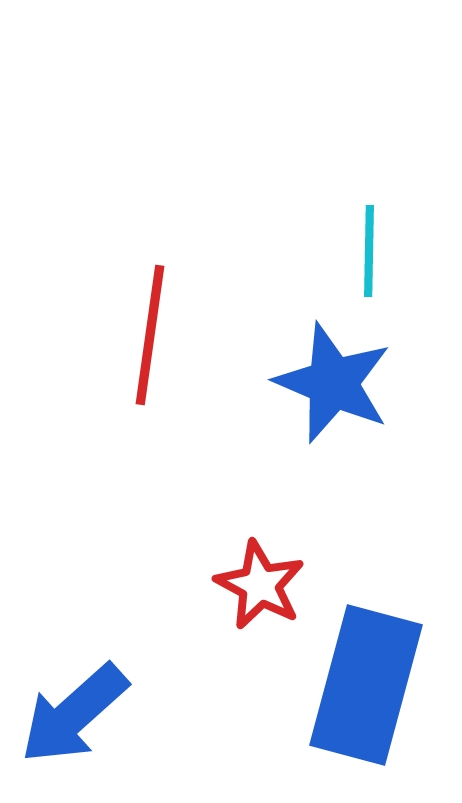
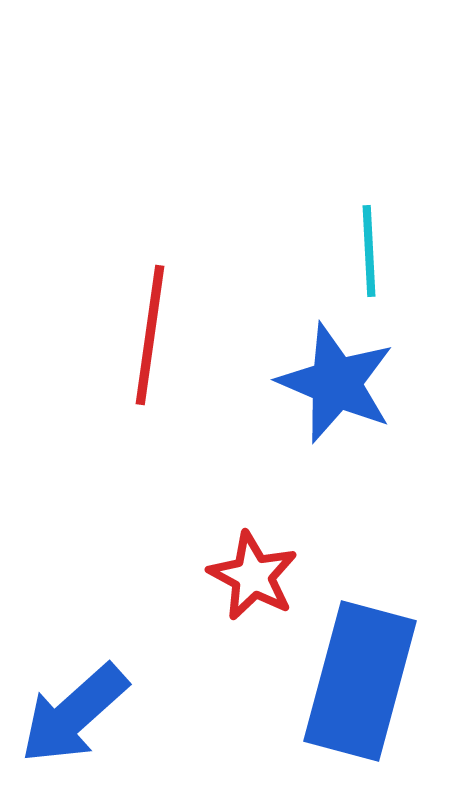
cyan line: rotated 4 degrees counterclockwise
blue star: moved 3 px right
red star: moved 7 px left, 9 px up
blue rectangle: moved 6 px left, 4 px up
